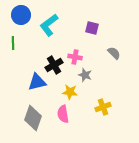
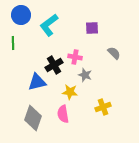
purple square: rotated 16 degrees counterclockwise
